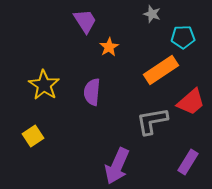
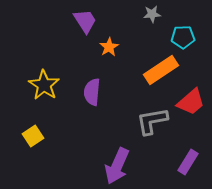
gray star: rotated 24 degrees counterclockwise
